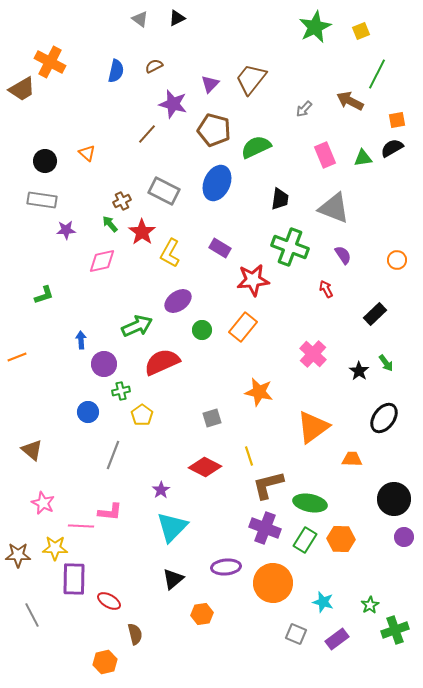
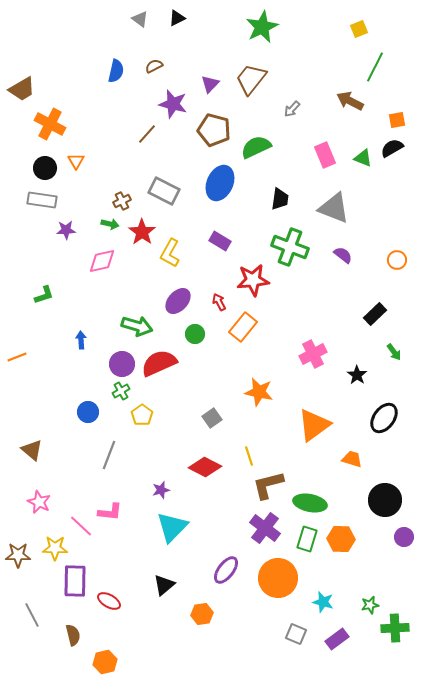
green star at (315, 27): moved 53 px left
yellow square at (361, 31): moved 2 px left, 2 px up
orange cross at (50, 62): moved 62 px down
green line at (377, 74): moved 2 px left, 7 px up
gray arrow at (304, 109): moved 12 px left
orange triangle at (87, 153): moved 11 px left, 8 px down; rotated 18 degrees clockwise
green triangle at (363, 158): rotated 30 degrees clockwise
black circle at (45, 161): moved 7 px down
blue ellipse at (217, 183): moved 3 px right
green arrow at (110, 224): rotated 144 degrees clockwise
purple rectangle at (220, 248): moved 7 px up
purple semicircle at (343, 255): rotated 18 degrees counterclockwise
red arrow at (326, 289): moved 107 px left, 13 px down
purple ellipse at (178, 301): rotated 12 degrees counterclockwise
green arrow at (137, 326): rotated 40 degrees clockwise
green circle at (202, 330): moved 7 px left, 4 px down
pink cross at (313, 354): rotated 20 degrees clockwise
red semicircle at (162, 362): moved 3 px left, 1 px down
green arrow at (386, 363): moved 8 px right, 11 px up
purple circle at (104, 364): moved 18 px right
black star at (359, 371): moved 2 px left, 4 px down
green cross at (121, 391): rotated 18 degrees counterclockwise
gray square at (212, 418): rotated 18 degrees counterclockwise
orange triangle at (313, 427): moved 1 px right, 2 px up
gray line at (113, 455): moved 4 px left
orange trapezoid at (352, 459): rotated 15 degrees clockwise
purple star at (161, 490): rotated 18 degrees clockwise
black circle at (394, 499): moved 9 px left, 1 px down
pink star at (43, 503): moved 4 px left, 1 px up
pink line at (81, 526): rotated 40 degrees clockwise
purple cross at (265, 528): rotated 16 degrees clockwise
green rectangle at (305, 540): moved 2 px right, 1 px up; rotated 15 degrees counterclockwise
purple ellipse at (226, 567): moved 3 px down; rotated 48 degrees counterclockwise
purple rectangle at (74, 579): moved 1 px right, 2 px down
black triangle at (173, 579): moved 9 px left, 6 px down
orange circle at (273, 583): moved 5 px right, 5 px up
green star at (370, 605): rotated 18 degrees clockwise
green cross at (395, 630): moved 2 px up; rotated 16 degrees clockwise
brown semicircle at (135, 634): moved 62 px left, 1 px down
